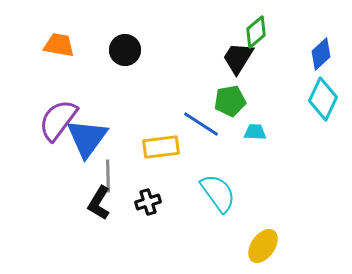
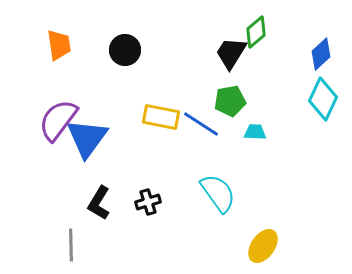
orange trapezoid: rotated 72 degrees clockwise
black trapezoid: moved 7 px left, 5 px up
yellow rectangle: moved 30 px up; rotated 18 degrees clockwise
gray line: moved 37 px left, 69 px down
